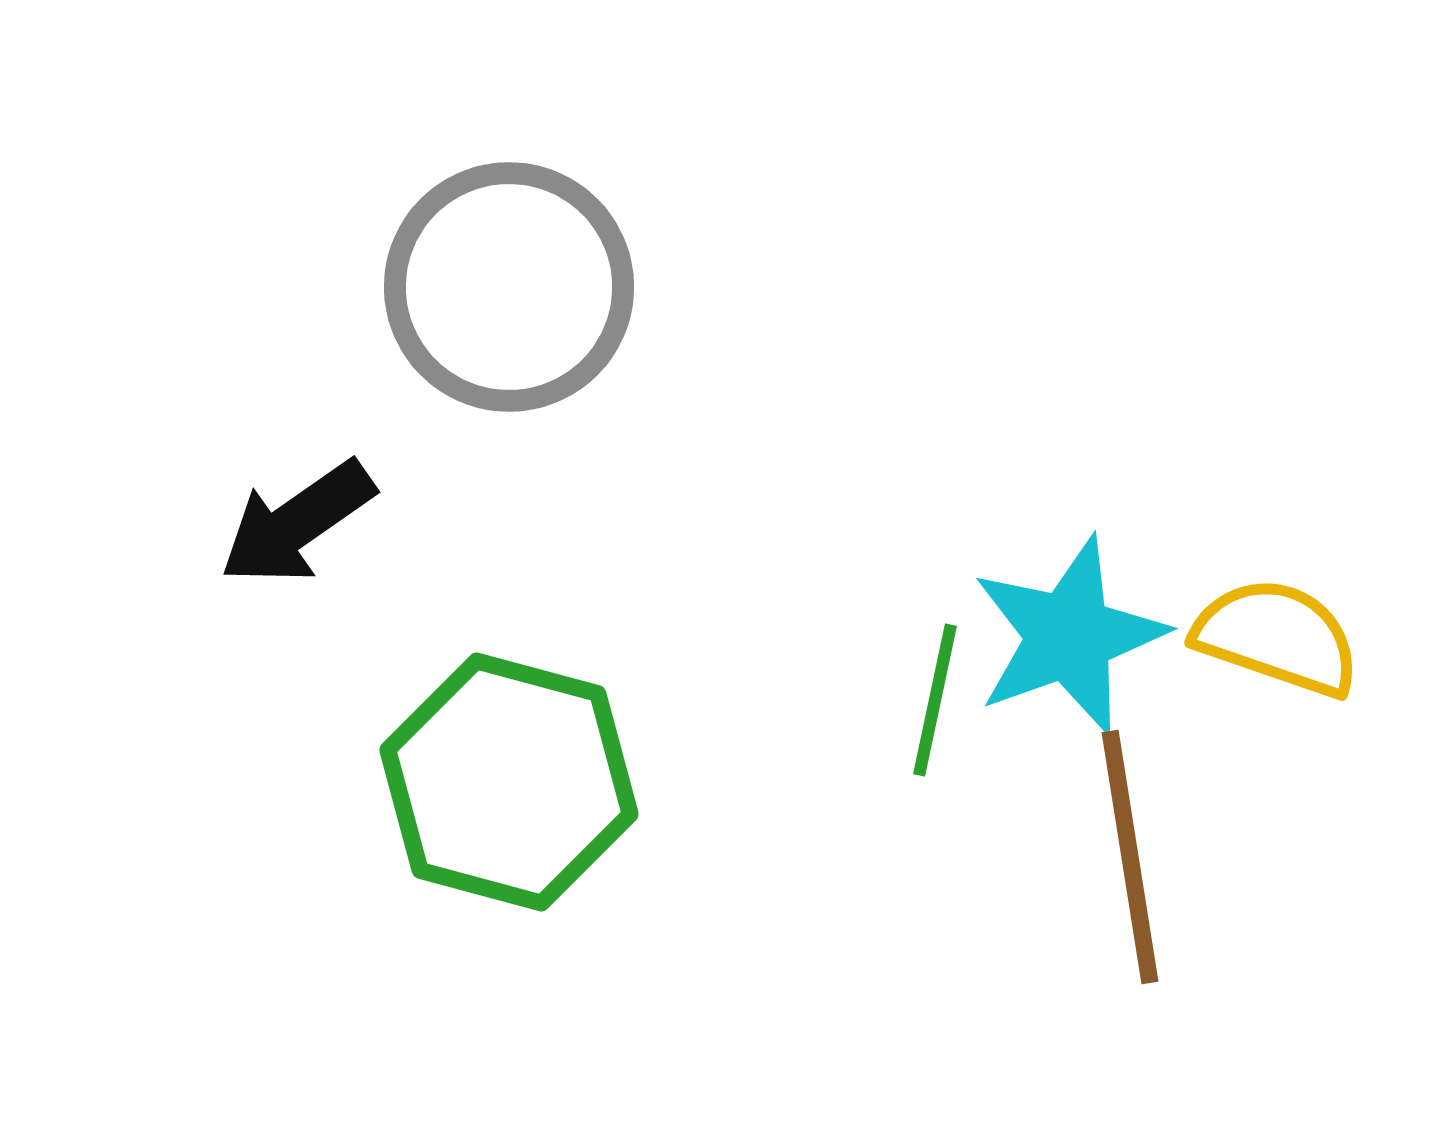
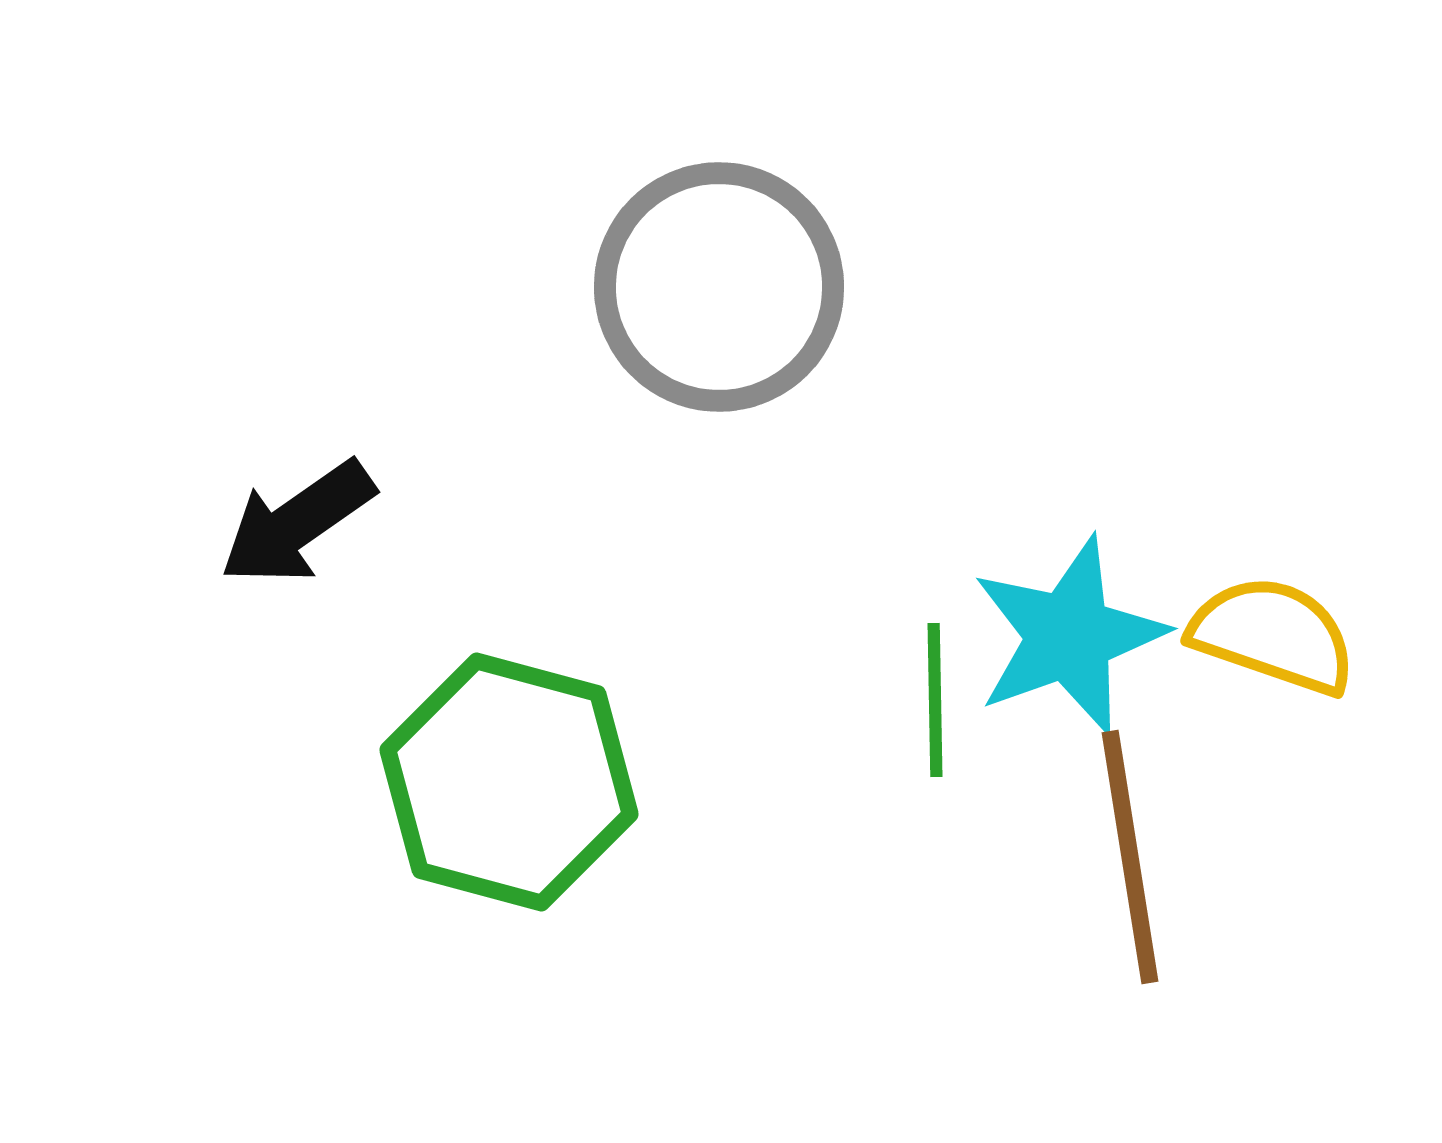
gray circle: moved 210 px right
yellow semicircle: moved 4 px left, 2 px up
green line: rotated 13 degrees counterclockwise
